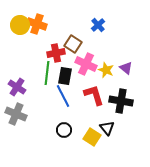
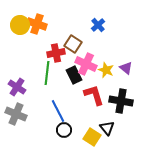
black rectangle: moved 9 px right, 1 px up; rotated 36 degrees counterclockwise
blue line: moved 5 px left, 15 px down
